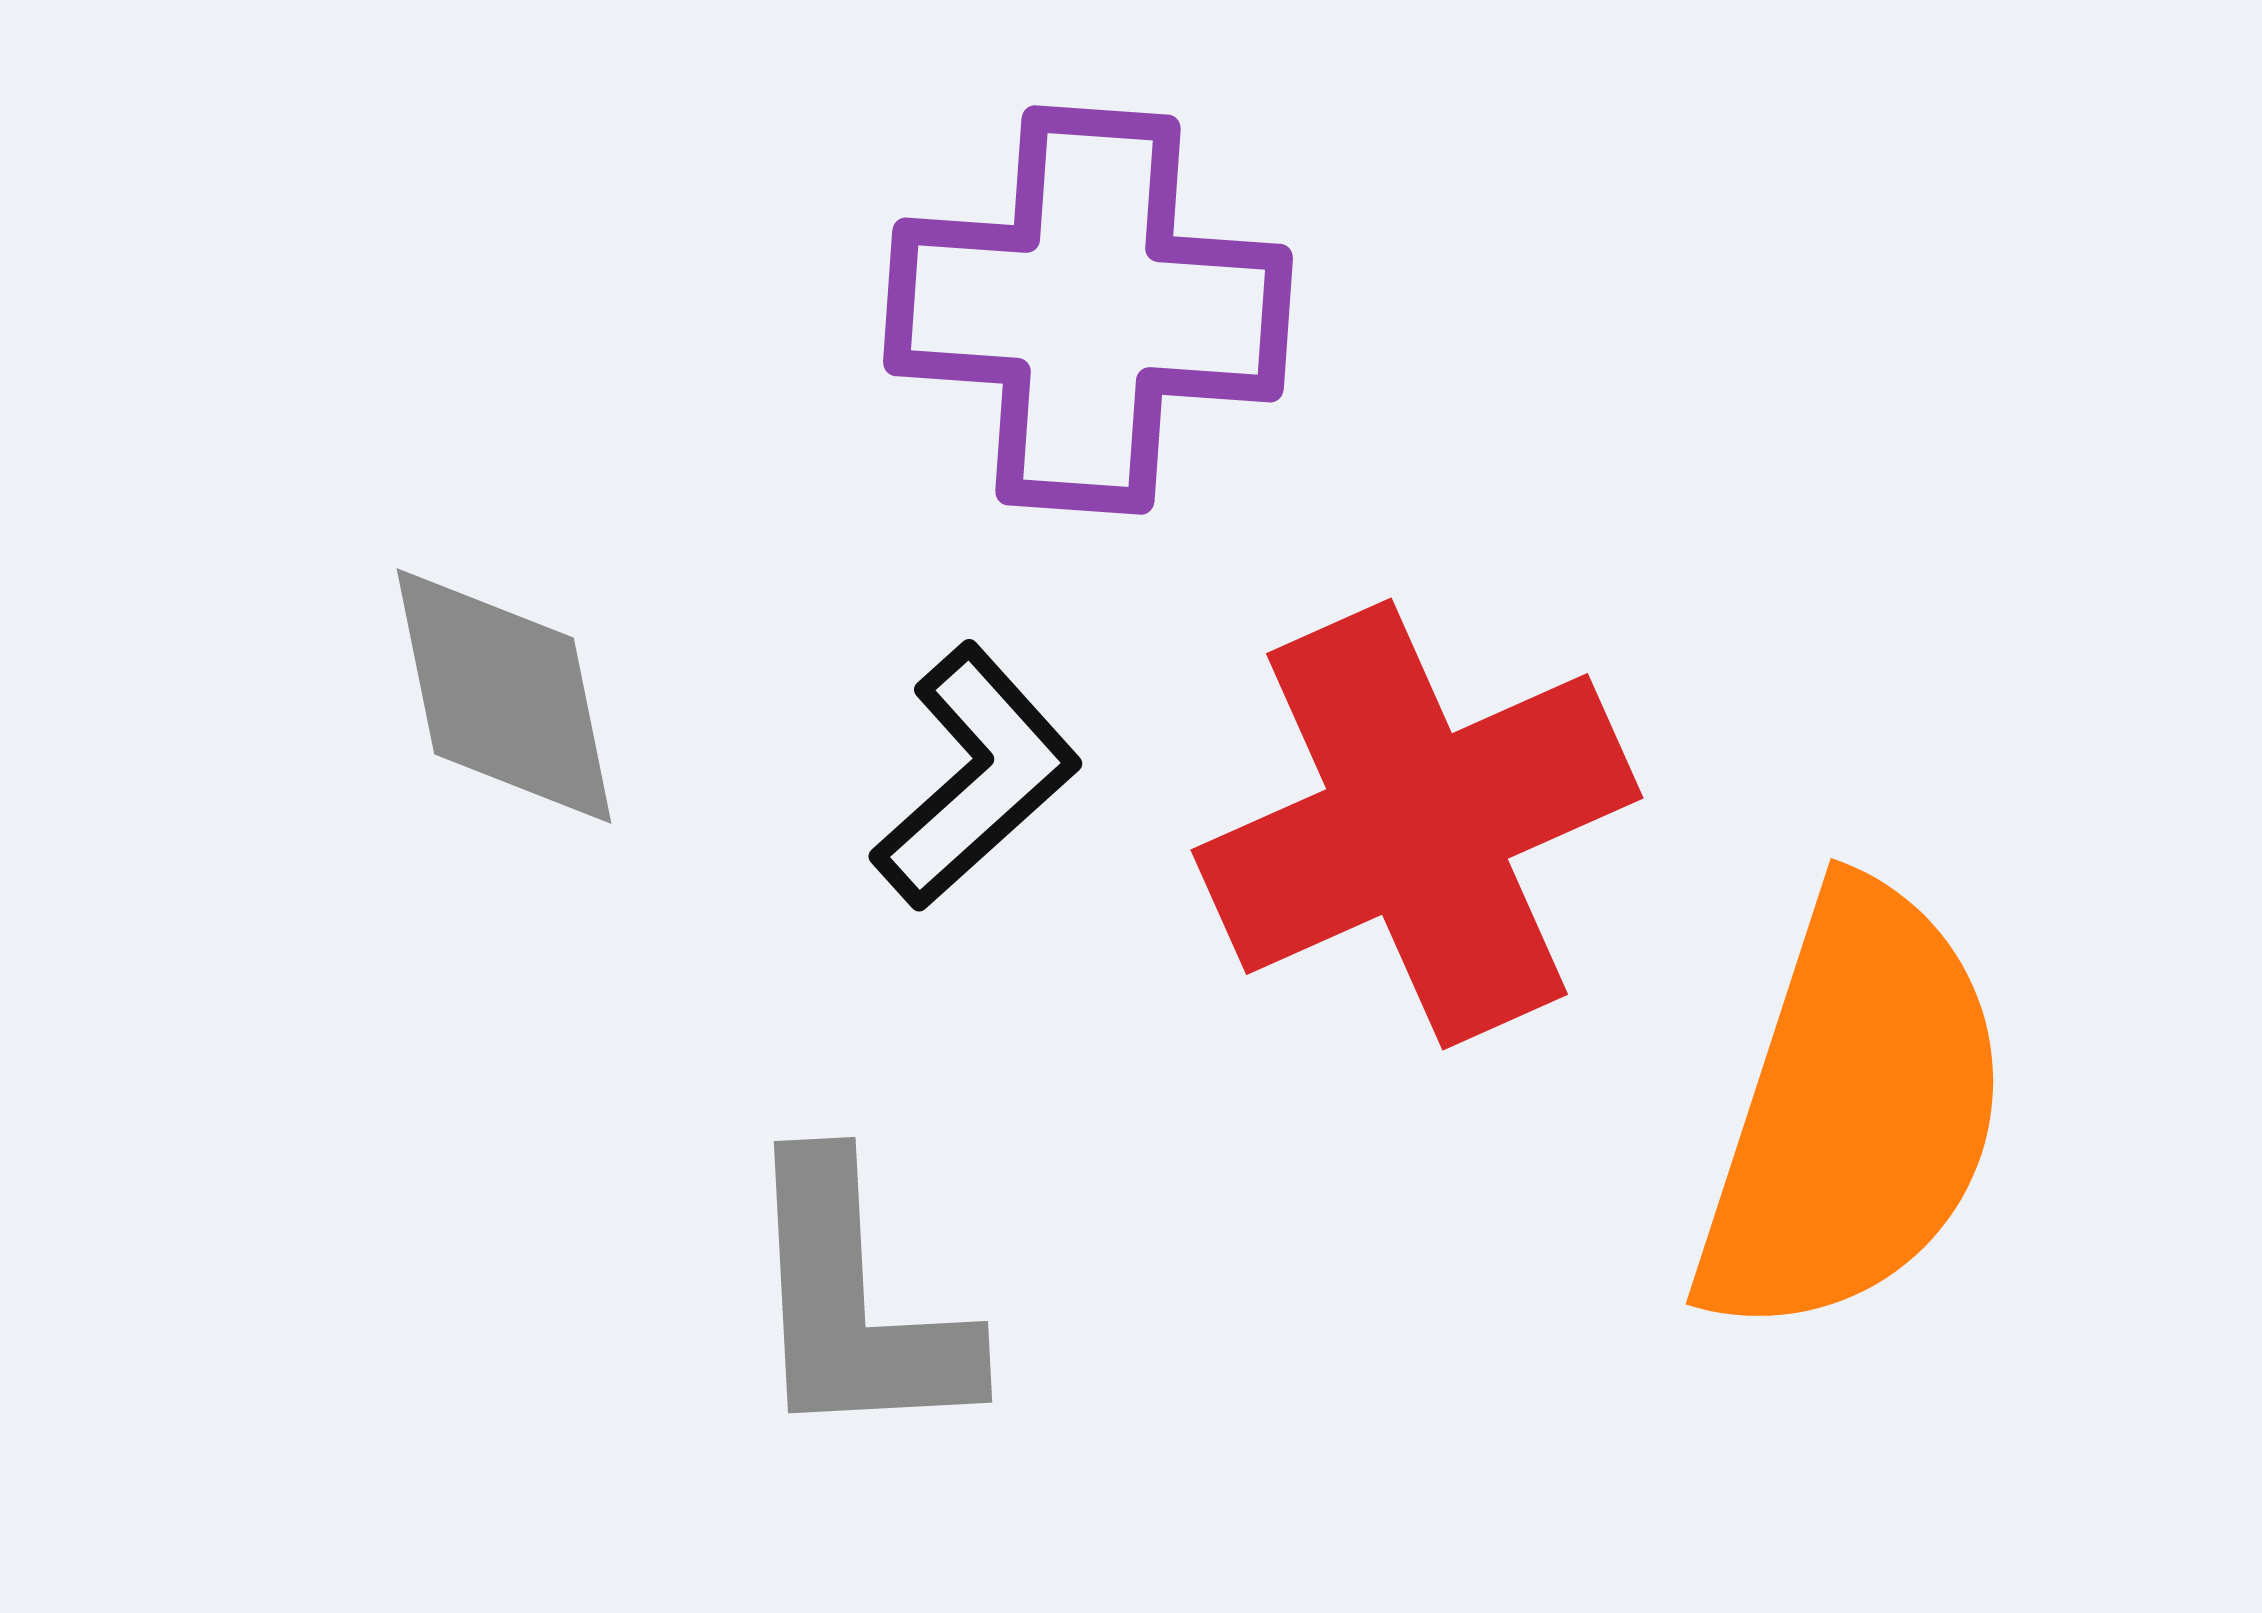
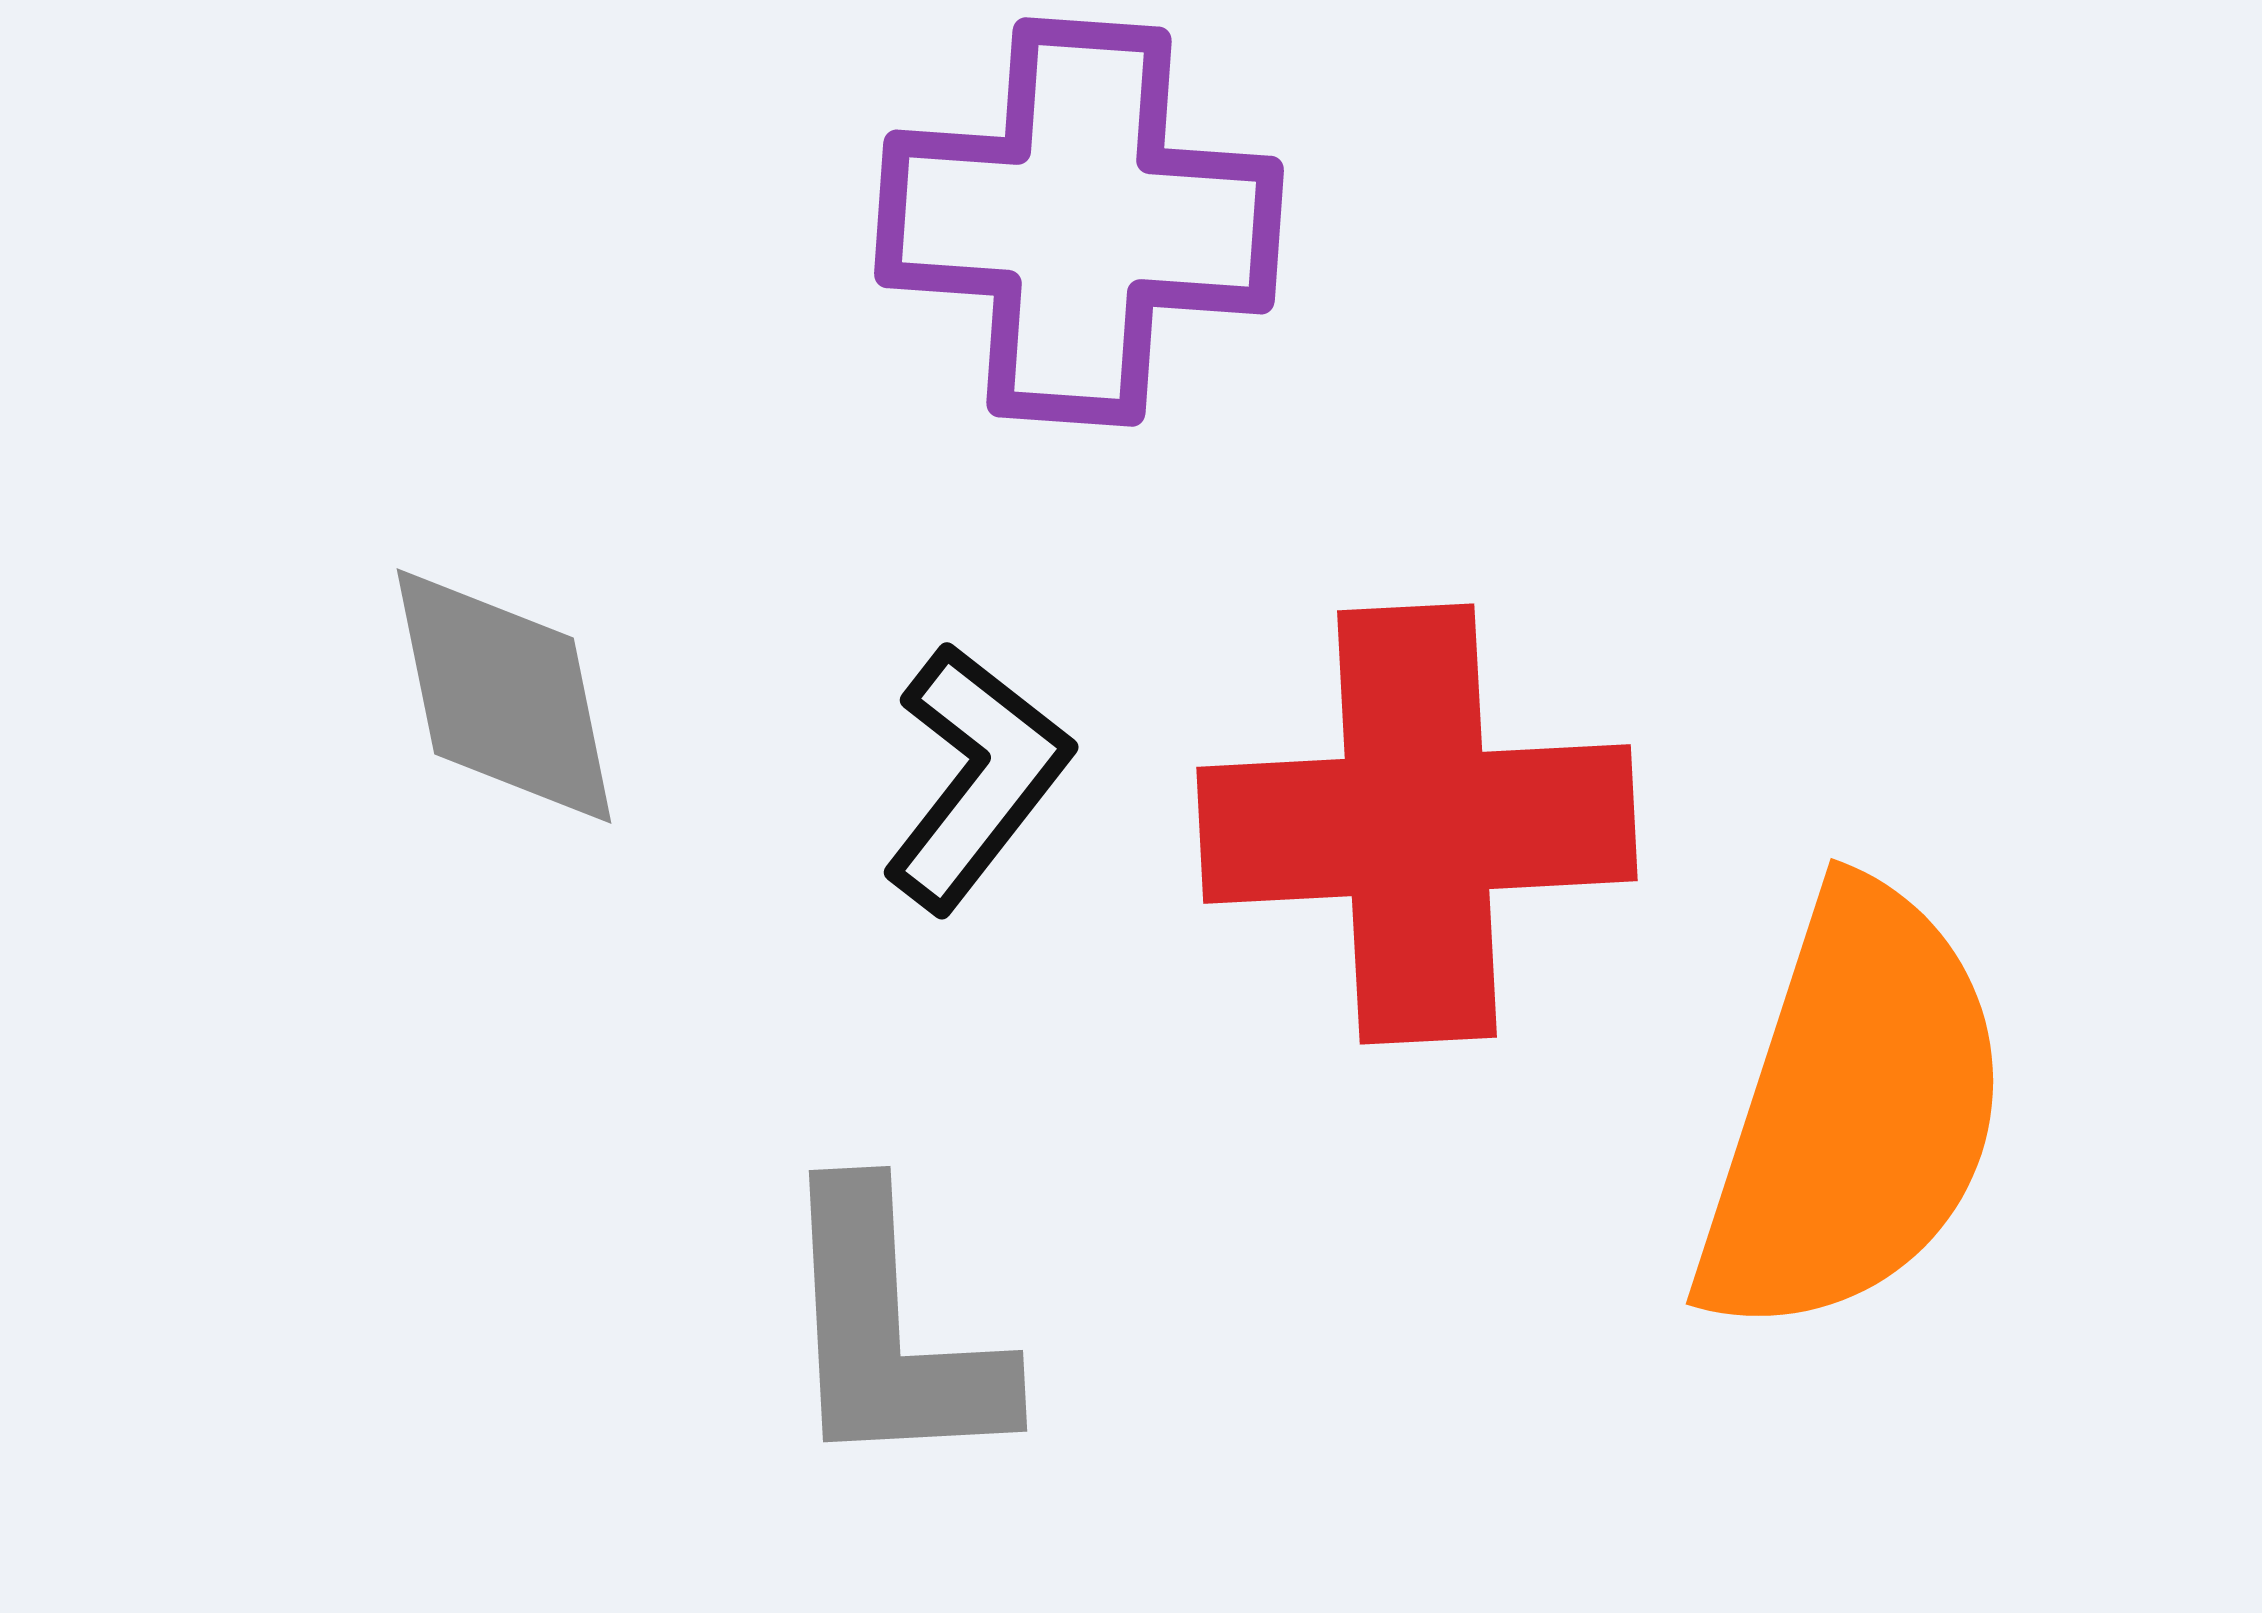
purple cross: moved 9 px left, 88 px up
black L-shape: rotated 10 degrees counterclockwise
red cross: rotated 21 degrees clockwise
gray L-shape: moved 35 px right, 29 px down
